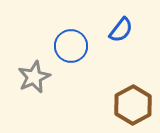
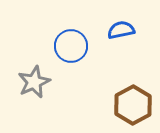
blue semicircle: rotated 140 degrees counterclockwise
gray star: moved 5 px down
